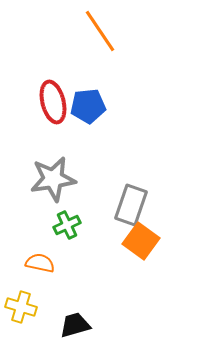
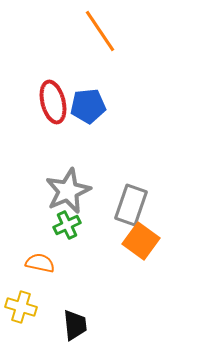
gray star: moved 15 px right, 12 px down; rotated 15 degrees counterclockwise
black trapezoid: rotated 100 degrees clockwise
